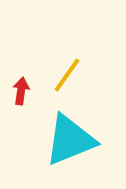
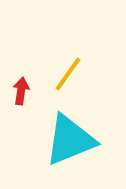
yellow line: moved 1 px right, 1 px up
